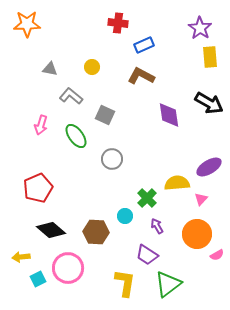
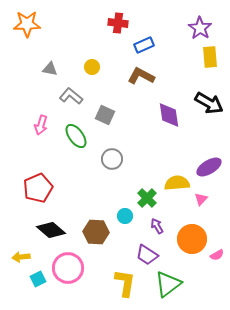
orange circle: moved 5 px left, 5 px down
